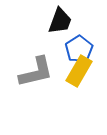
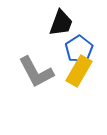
black trapezoid: moved 1 px right, 2 px down
gray L-shape: rotated 75 degrees clockwise
